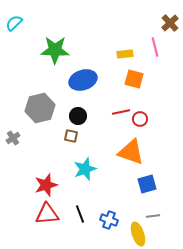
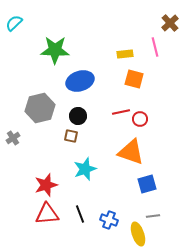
blue ellipse: moved 3 px left, 1 px down
